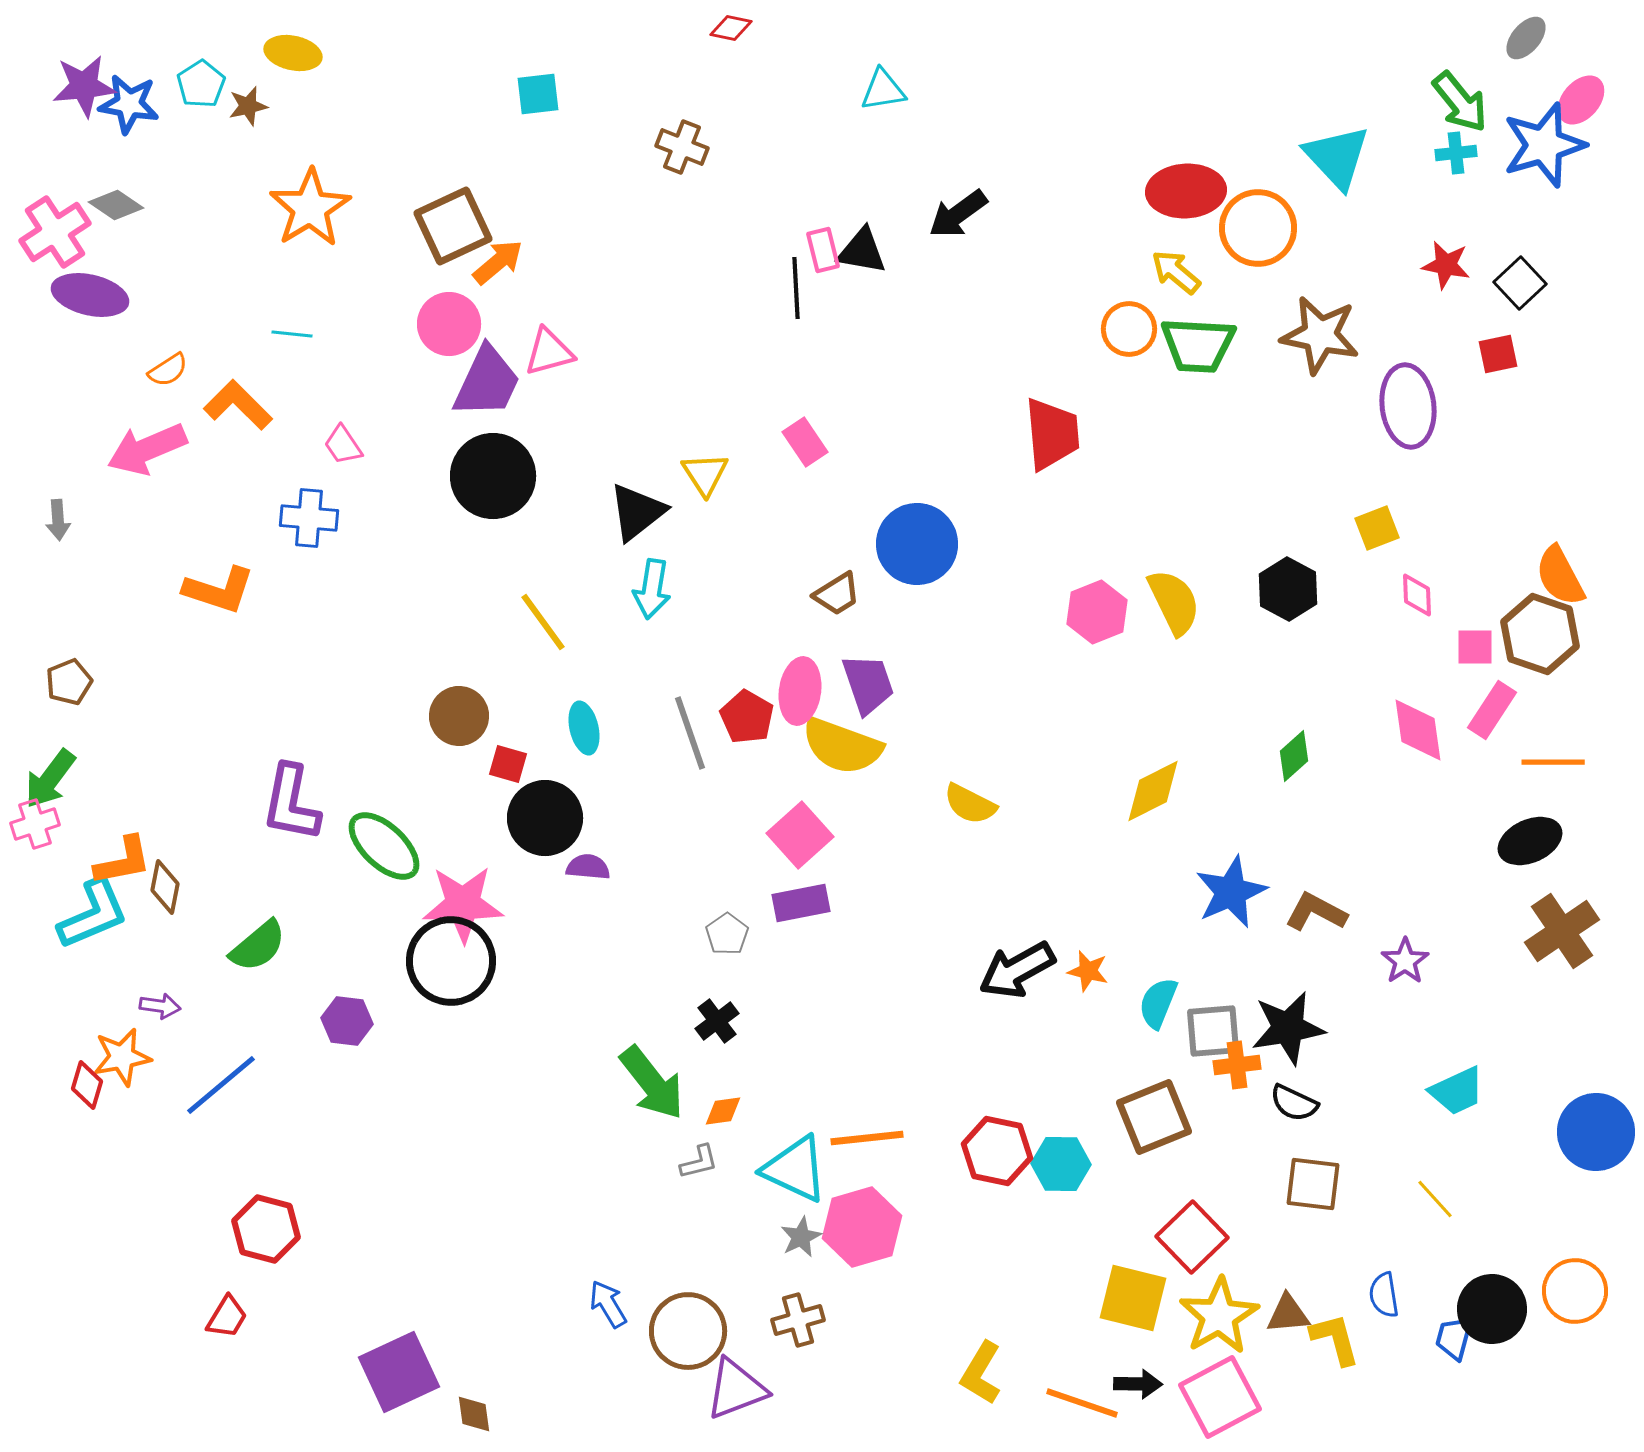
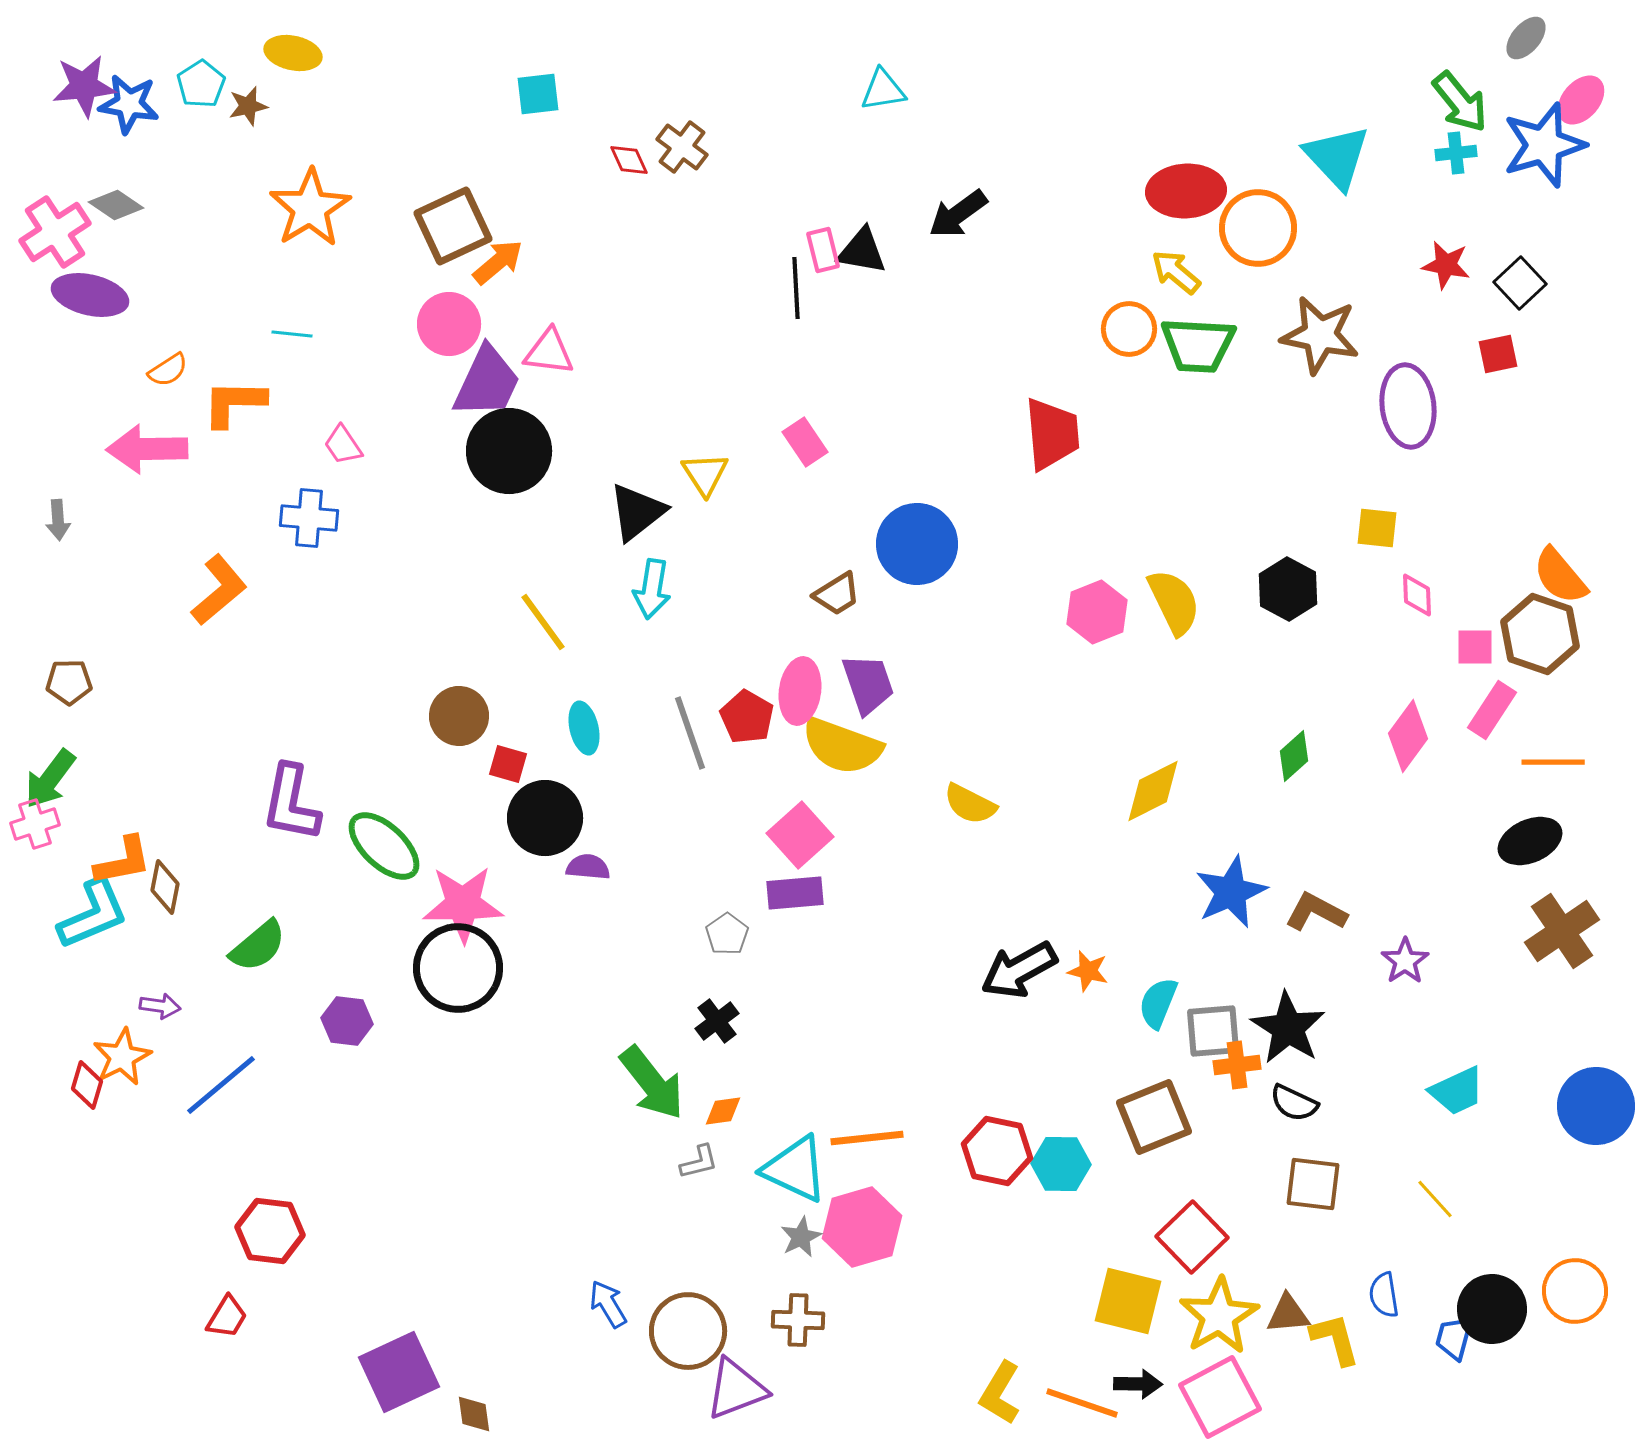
red diamond at (731, 28): moved 102 px left, 132 px down; rotated 54 degrees clockwise
brown cross at (682, 147): rotated 15 degrees clockwise
pink triangle at (549, 352): rotated 22 degrees clockwise
orange L-shape at (238, 405): moved 4 px left, 2 px up; rotated 44 degrees counterclockwise
pink arrow at (147, 449): rotated 22 degrees clockwise
black circle at (493, 476): moved 16 px right, 25 px up
yellow square at (1377, 528): rotated 27 degrees clockwise
orange semicircle at (1560, 576): rotated 12 degrees counterclockwise
orange L-shape at (219, 590): rotated 58 degrees counterclockwise
brown pentagon at (69, 682): rotated 21 degrees clockwise
pink diamond at (1418, 730): moved 10 px left, 6 px down; rotated 44 degrees clockwise
purple rectangle at (801, 903): moved 6 px left, 10 px up; rotated 6 degrees clockwise
black circle at (451, 961): moved 7 px right, 7 px down
black arrow at (1017, 970): moved 2 px right
black star at (1288, 1028): rotated 30 degrees counterclockwise
orange star at (122, 1057): rotated 16 degrees counterclockwise
blue circle at (1596, 1132): moved 26 px up
red hexagon at (266, 1229): moved 4 px right, 2 px down; rotated 8 degrees counterclockwise
yellow square at (1133, 1298): moved 5 px left, 3 px down
brown cross at (798, 1320): rotated 18 degrees clockwise
yellow L-shape at (981, 1373): moved 19 px right, 20 px down
